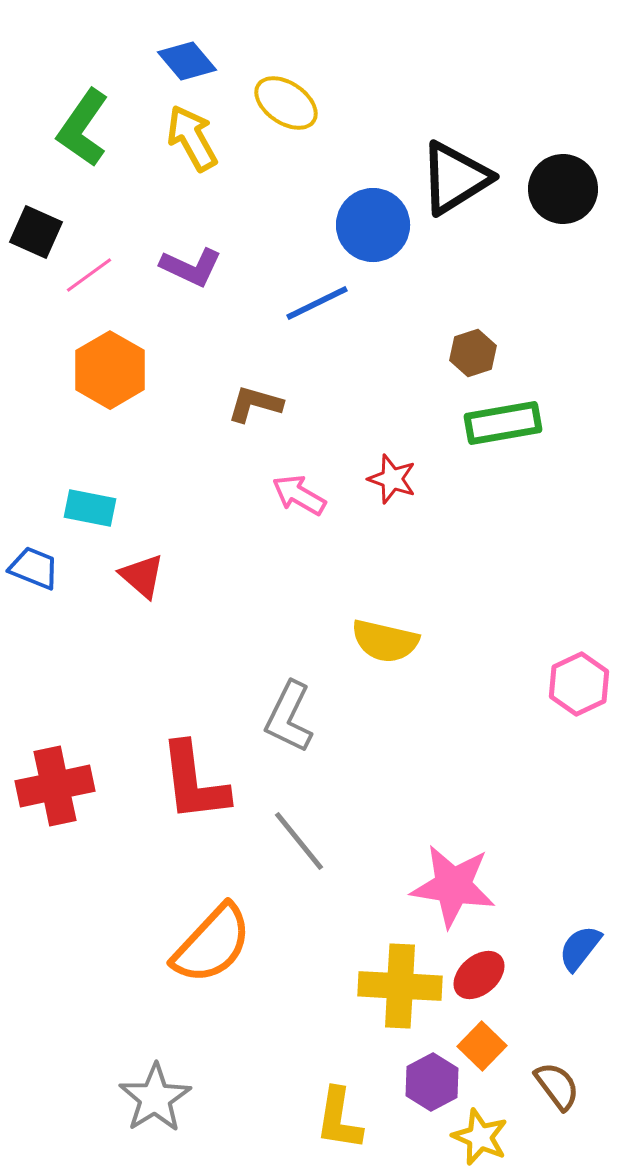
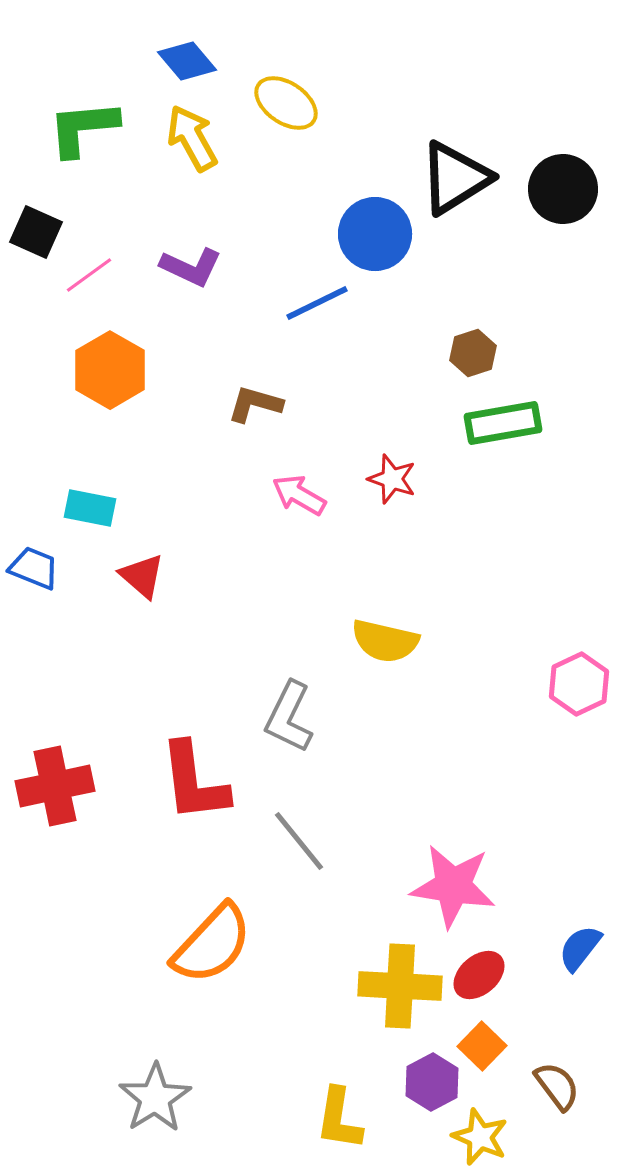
green L-shape: rotated 50 degrees clockwise
blue circle: moved 2 px right, 9 px down
